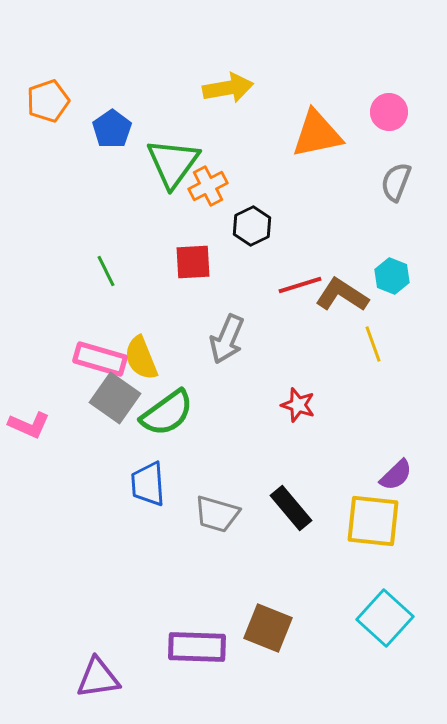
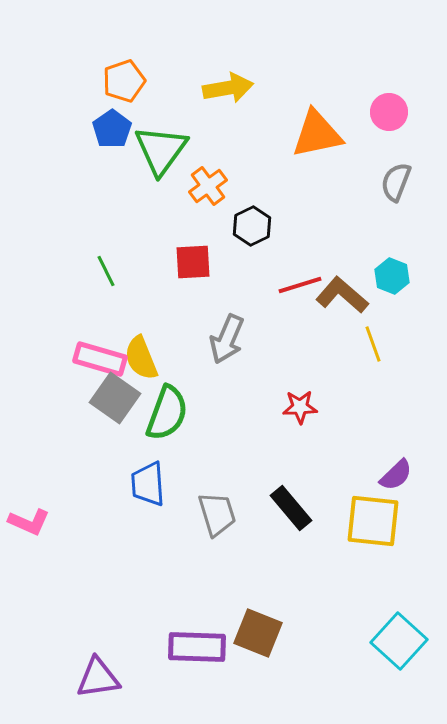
orange pentagon: moved 76 px right, 20 px up
green triangle: moved 12 px left, 13 px up
orange cross: rotated 9 degrees counterclockwise
brown L-shape: rotated 8 degrees clockwise
red star: moved 2 px right, 2 px down; rotated 20 degrees counterclockwise
green semicircle: rotated 34 degrees counterclockwise
pink L-shape: moved 97 px down
gray trapezoid: rotated 123 degrees counterclockwise
cyan square: moved 14 px right, 23 px down
brown square: moved 10 px left, 5 px down
